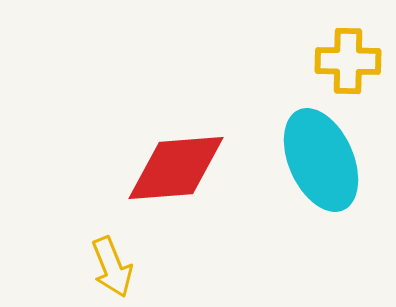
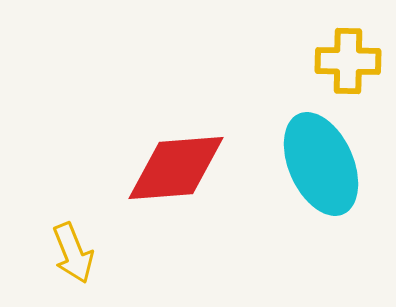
cyan ellipse: moved 4 px down
yellow arrow: moved 39 px left, 14 px up
